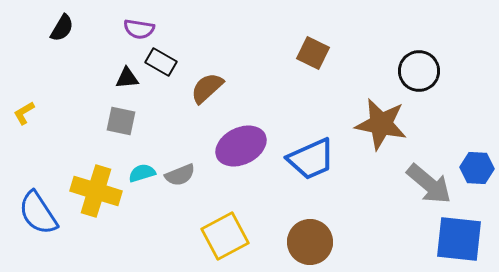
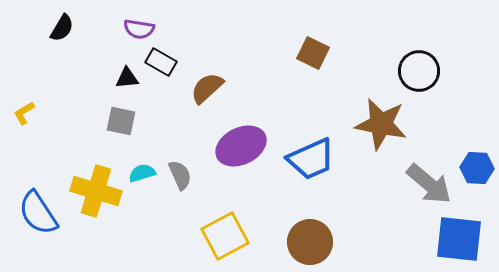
gray semicircle: rotated 92 degrees counterclockwise
